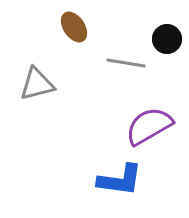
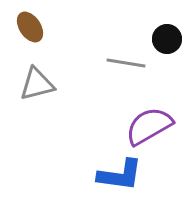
brown ellipse: moved 44 px left
blue L-shape: moved 5 px up
